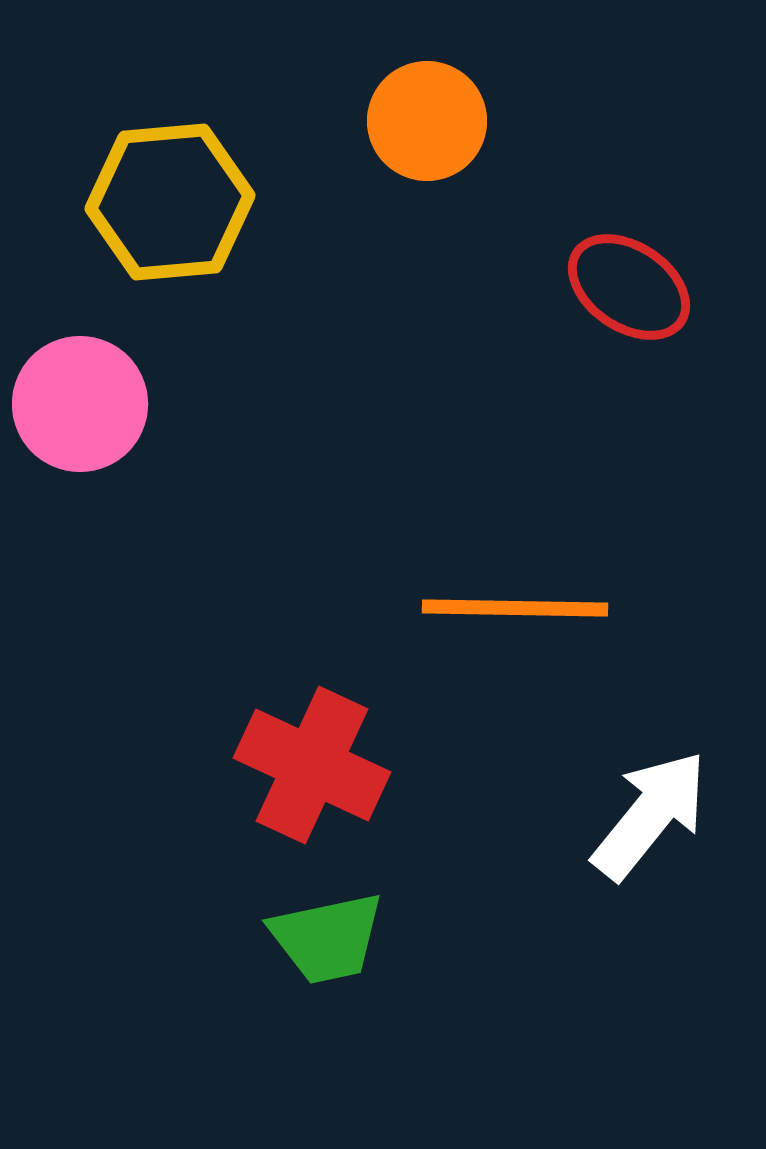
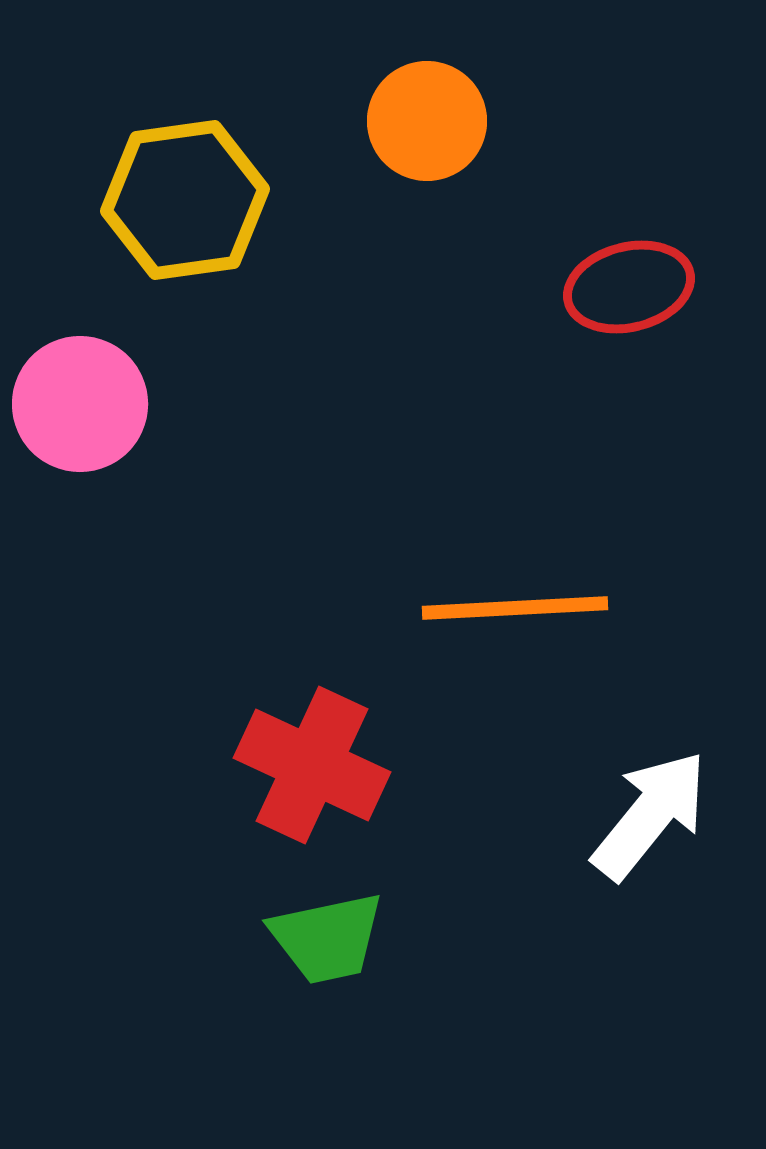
yellow hexagon: moved 15 px right, 2 px up; rotated 3 degrees counterclockwise
red ellipse: rotated 48 degrees counterclockwise
orange line: rotated 4 degrees counterclockwise
